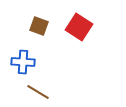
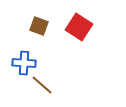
blue cross: moved 1 px right, 1 px down
brown line: moved 4 px right, 7 px up; rotated 10 degrees clockwise
